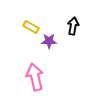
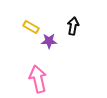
pink arrow: moved 3 px right, 2 px down
